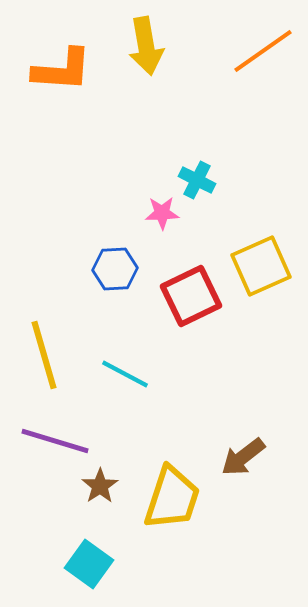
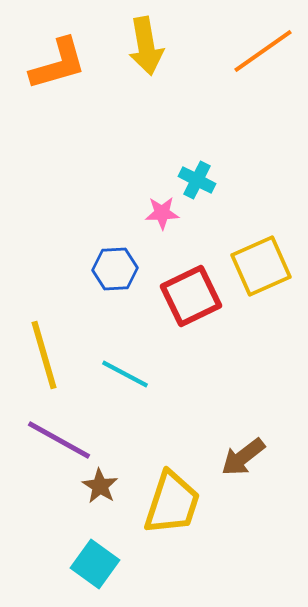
orange L-shape: moved 4 px left, 6 px up; rotated 20 degrees counterclockwise
purple line: moved 4 px right, 1 px up; rotated 12 degrees clockwise
brown star: rotated 6 degrees counterclockwise
yellow trapezoid: moved 5 px down
cyan square: moved 6 px right
